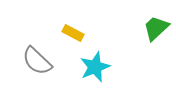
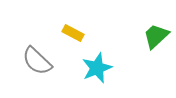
green trapezoid: moved 8 px down
cyan star: moved 2 px right, 1 px down
